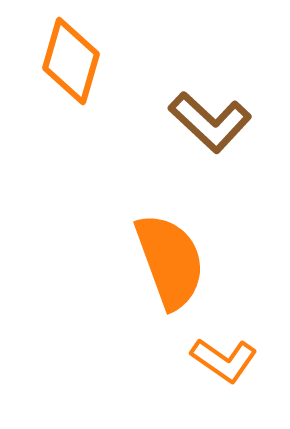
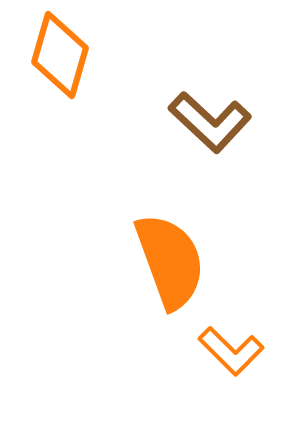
orange diamond: moved 11 px left, 6 px up
orange L-shape: moved 7 px right, 9 px up; rotated 10 degrees clockwise
